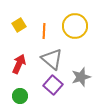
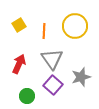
gray triangle: rotated 15 degrees clockwise
green circle: moved 7 px right
